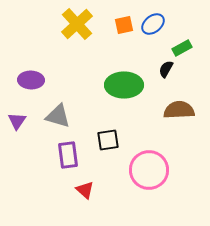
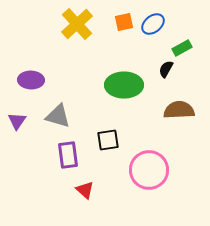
orange square: moved 3 px up
